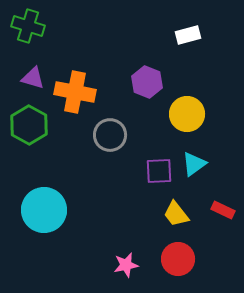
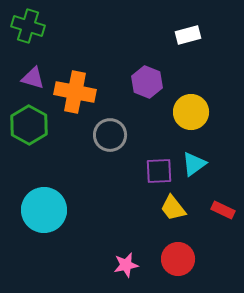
yellow circle: moved 4 px right, 2 px up
yellow trapezoid: moved 3 px left, 6 px up
